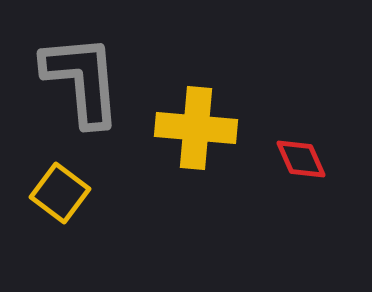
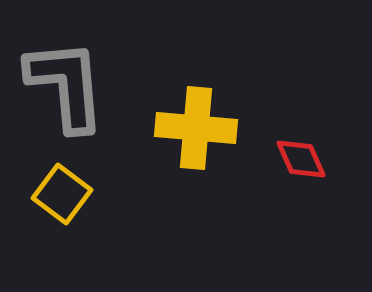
gray L-shape: moved 16 px left, 5 px down
yellow square: moved 2 px right, 1 px down
